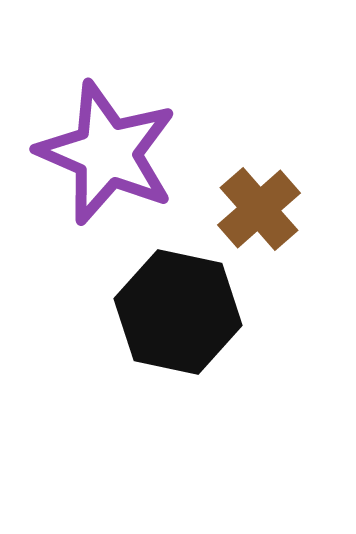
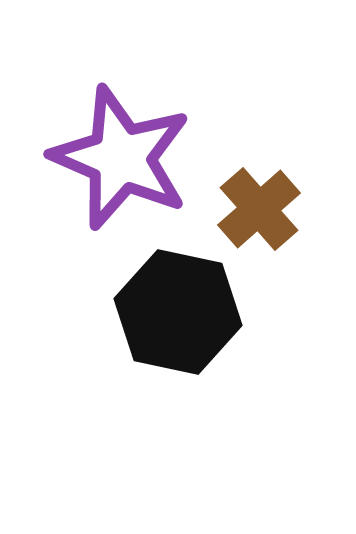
purple star: moved 14 px right, 5 px down
